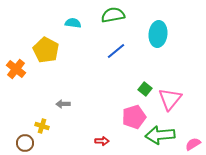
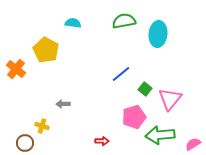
green semicircle: moved 11 px right, 6 px down
blue line: moved 5 px right, 23 px down
